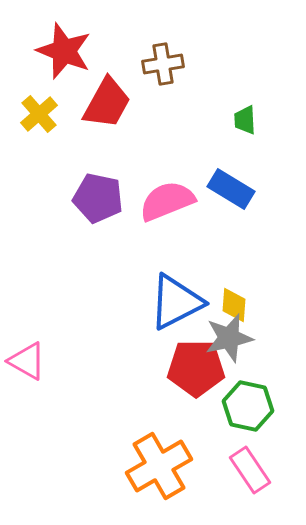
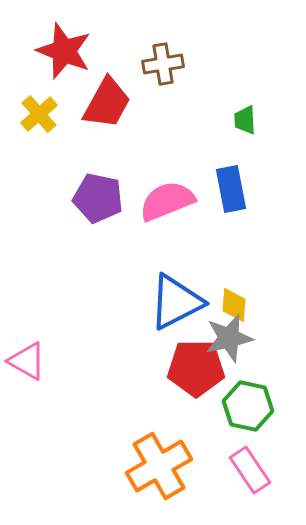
blue rectangle: rotated 48 degrees clockwise
